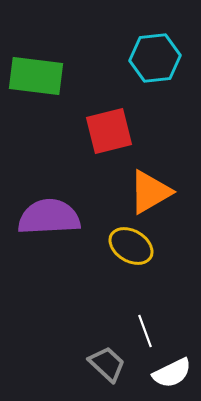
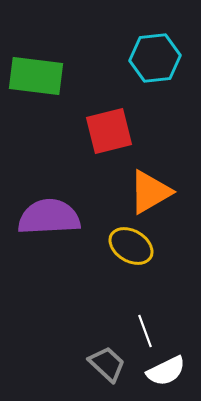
white semicircle: moved 6 px left, 2 px up
